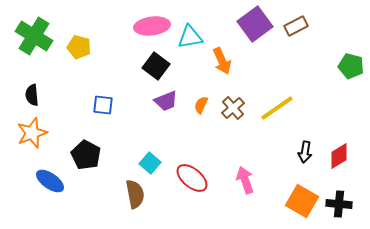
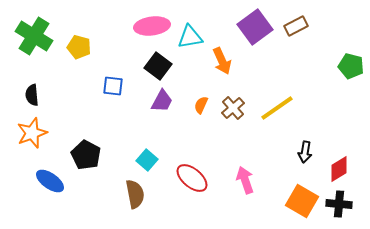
purple square: moved 3 px down
black square: moved 2 px right
purple trapezoid: moved 4 px left; rotated 40 degrees counterclockwise
blue square: moved 10 px right, 19 px up
red diamond: moved 13 px down
cyan square: moved 3 px left, 3 px up
